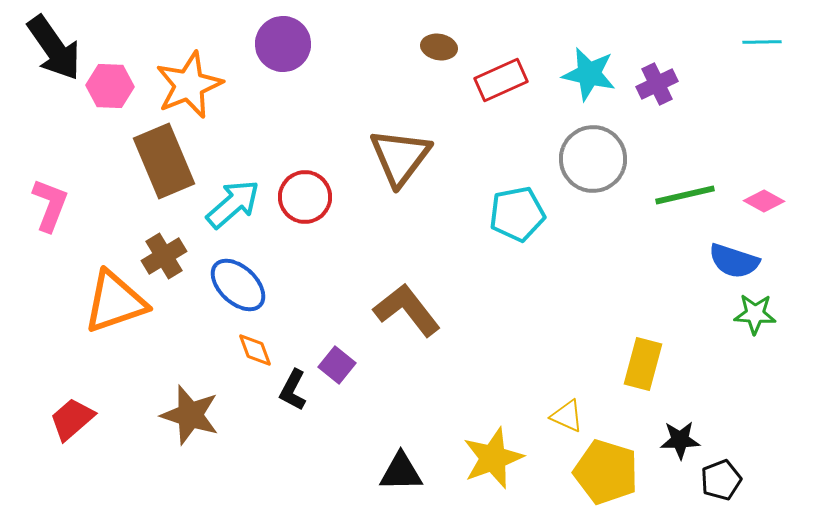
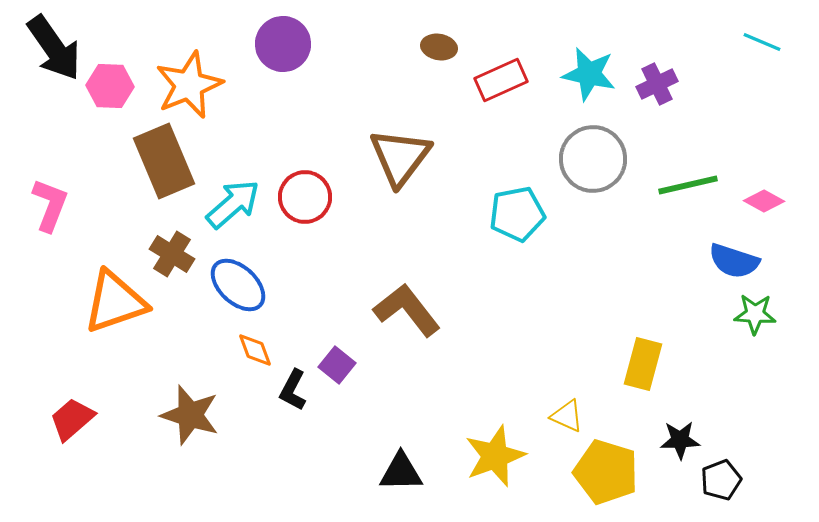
cyan line: rotated 24 degrees clockwise
green line: moved 3 px right, 10 px up
brown cross: moved 8 px right, 2 px up; rotated 27 degrees counterclockwise
yellow star: moved 2 px right, 2 px up
